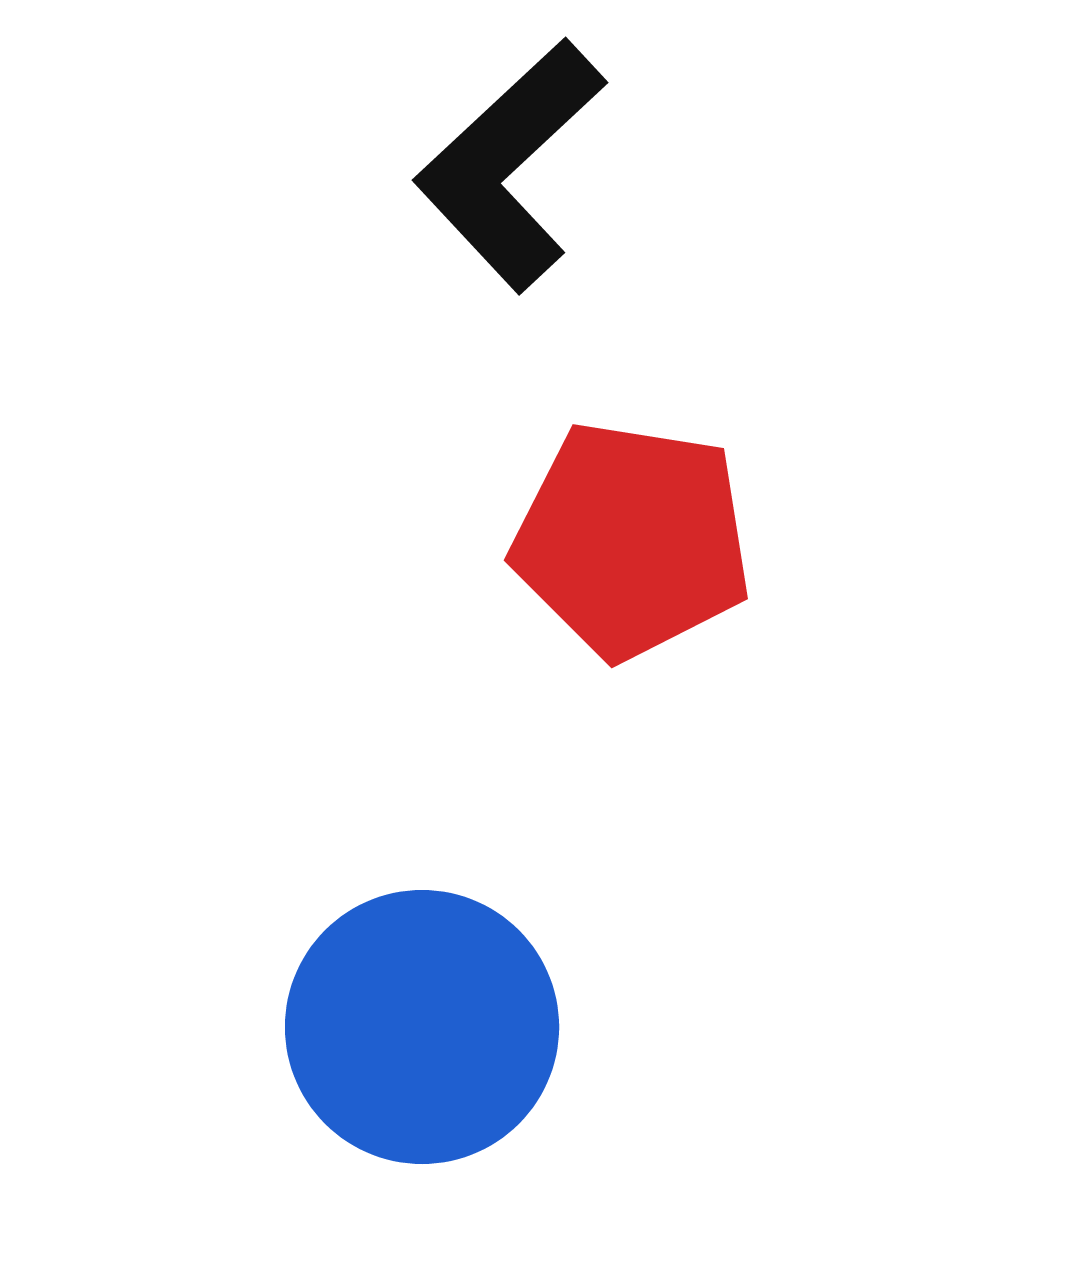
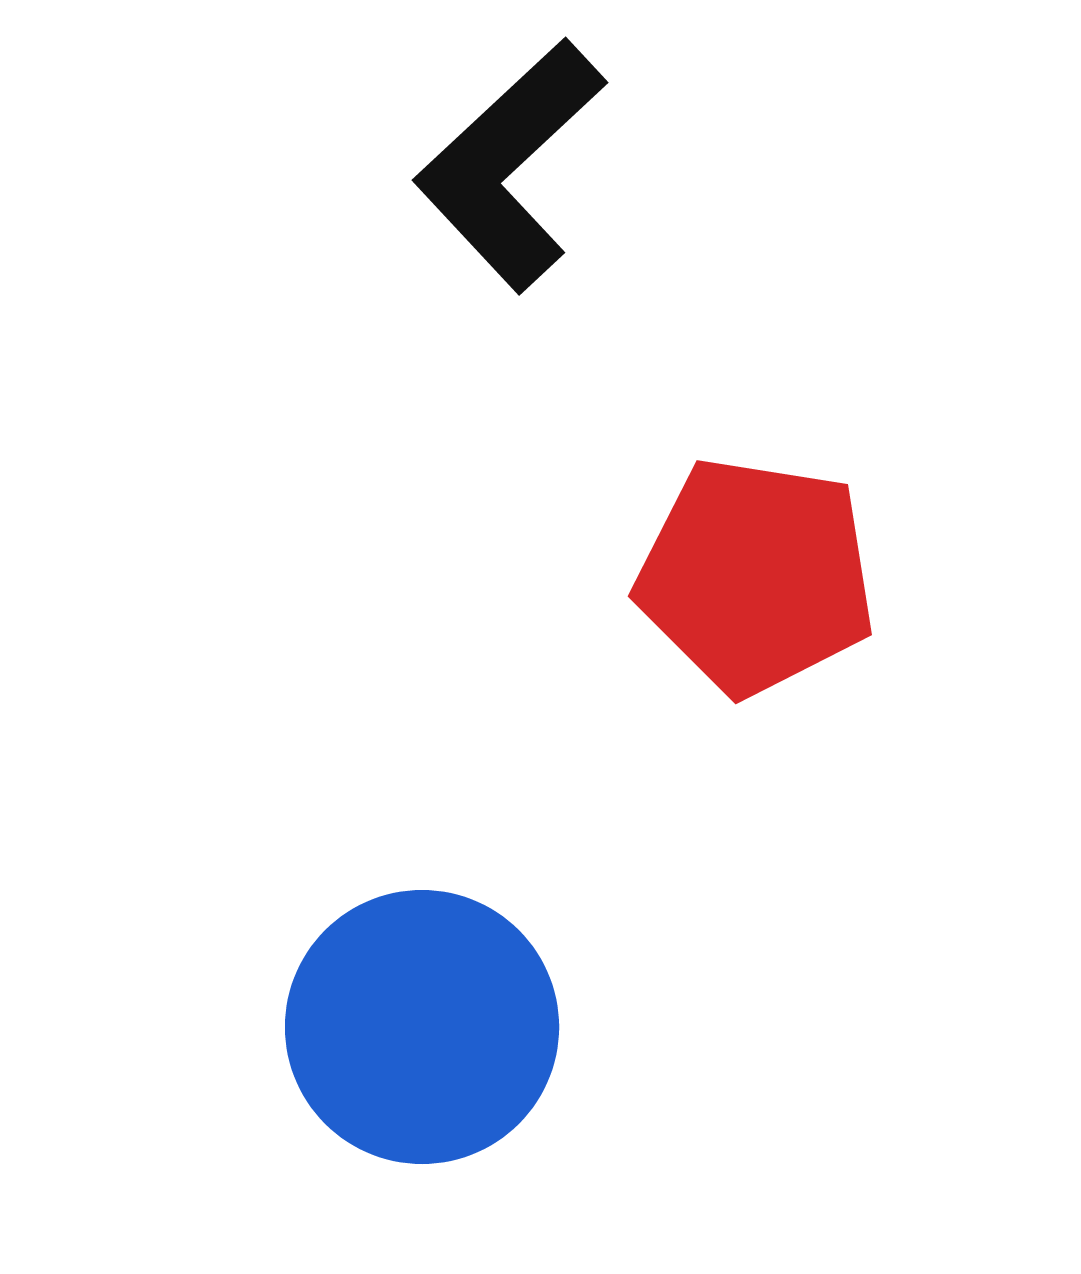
red pentagon: moved 124 px right, 36 px down
